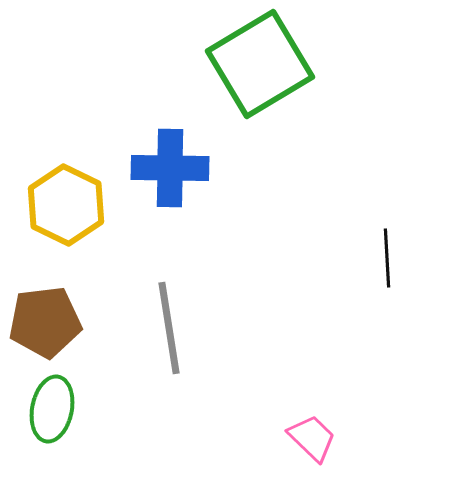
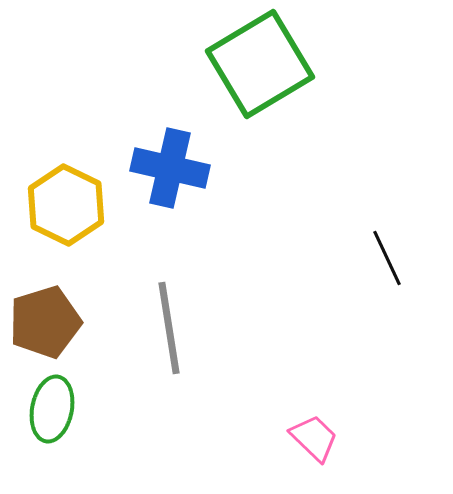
blue cross: rotated 12 degrees clockwise
black line: rotated 22 degrees counterclockwise
brown pentagon: rotated 10 degrees counterclockwise
pink trapezoid: moved 2 px right
